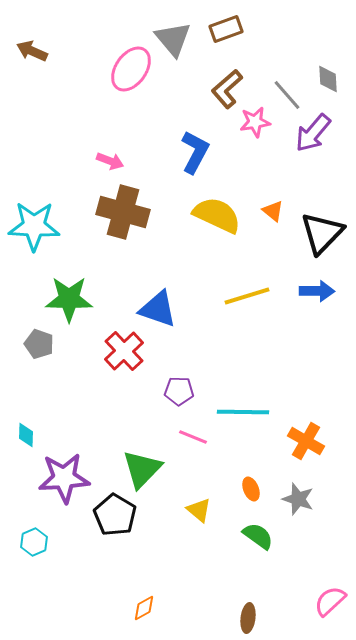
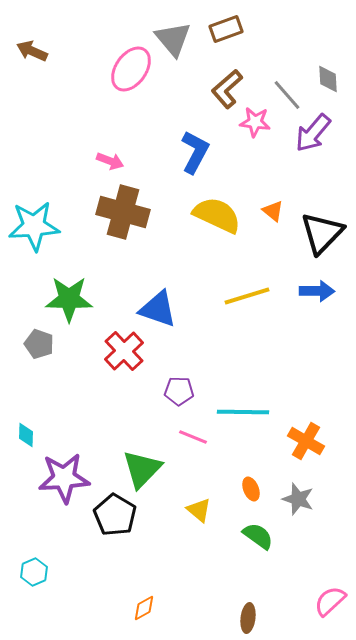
pink star: rotated 16 degrees clockwise
cyan star: rotated 6 degrees counterclockwise
cyan hexagon: moved 30 px down
